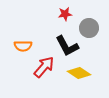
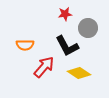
gray circle: moved 1 px left
orange semicircle: moved 2 px right, 1 px up
